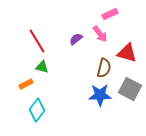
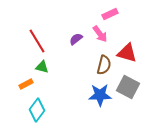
brown semicircle: moved 3 px up
gray square: moved 2 px left, 2 px up
